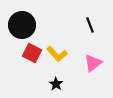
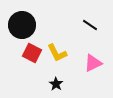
black line: rotated 35 degrees counterclockwise
yellow L-shape: moved 1 px up; rotated 15 degrees clockwise
pink triangle: rotated 12 degrees clockwise
